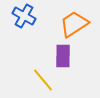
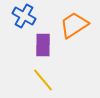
orange trapezoid: moved 1 px down
purple rectangle: moved 20 px left, 11 px up
